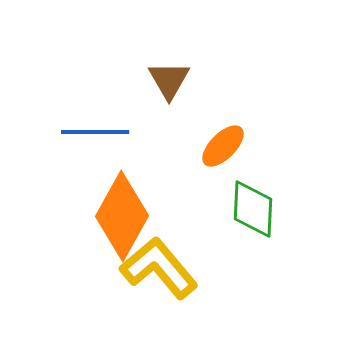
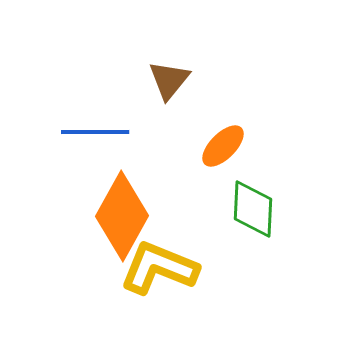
brown triangle: rotated 9 degrees clockwise
yellow L-shape: rotated 28 degrees counterclockwise
